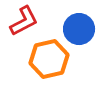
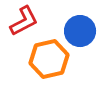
blue circle: moved 1 px right, 2 px down
